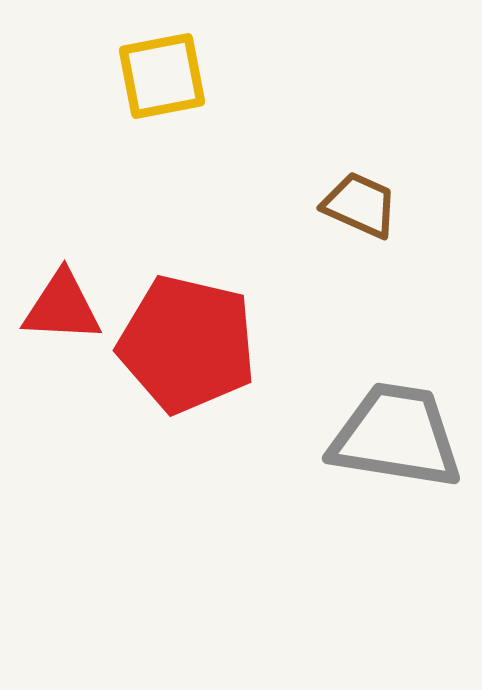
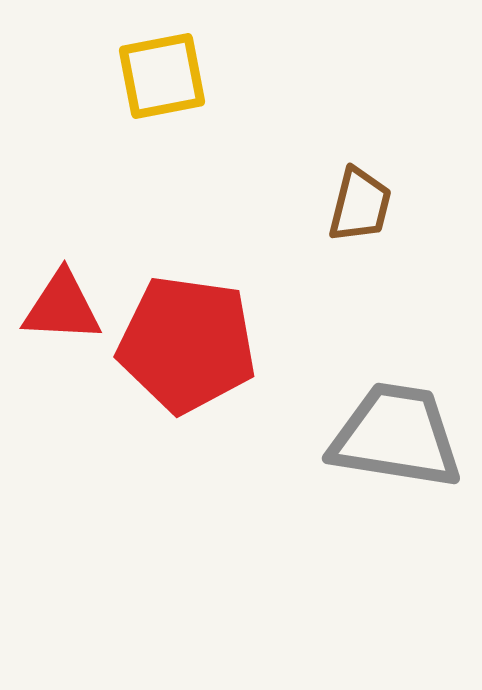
brown trapezoid: rotated 80 degrees clockwise
red pentagon: rotated 5 degrees counterclockwise
